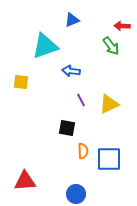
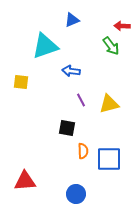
yellow triangle: rotated 10 degrees clockwise
